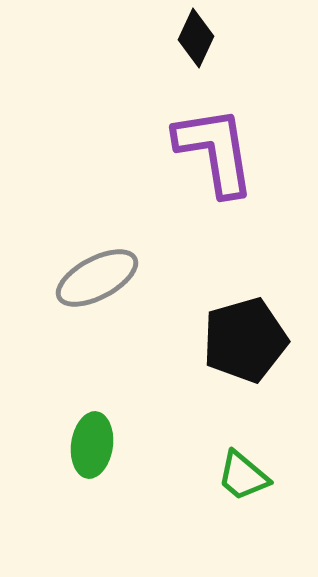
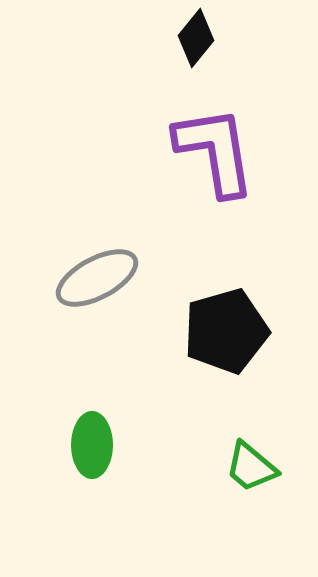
black diamond: rotated 14 degrees clockwise
black pentagon: moved 19 px left, 9 px up
green ellipse: rotated 8 degrees counterclockwise
green trapezoid: moved 8 px right, 9 px up
